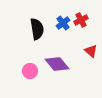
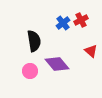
black semicircle: moved 3 px left, 12 px down
